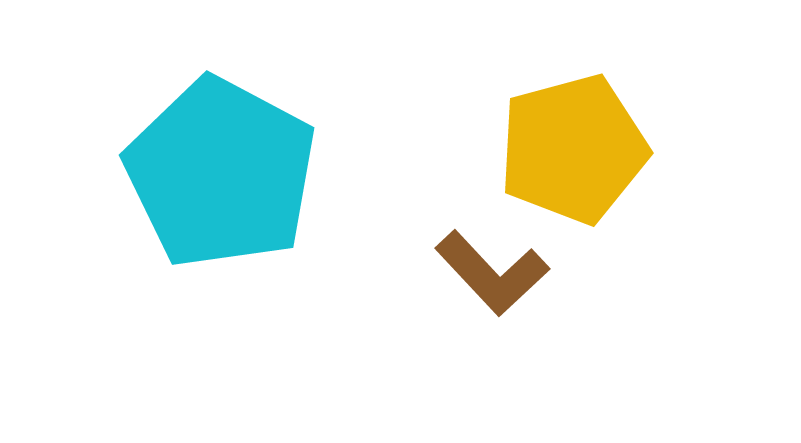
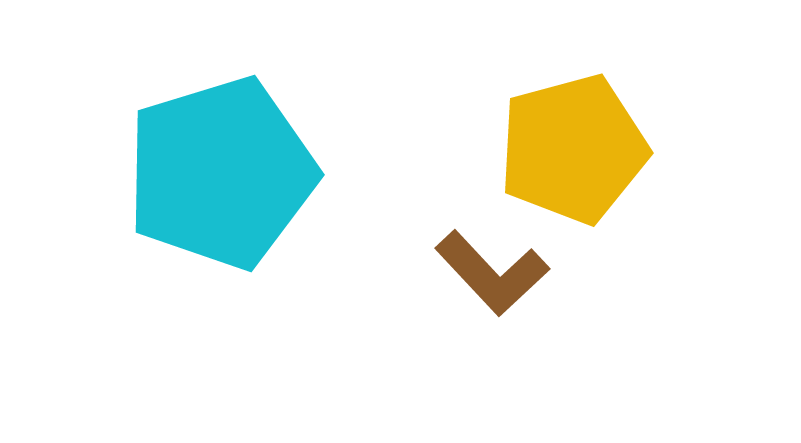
cyan pentagon: rotated 27 degrees clockwise
